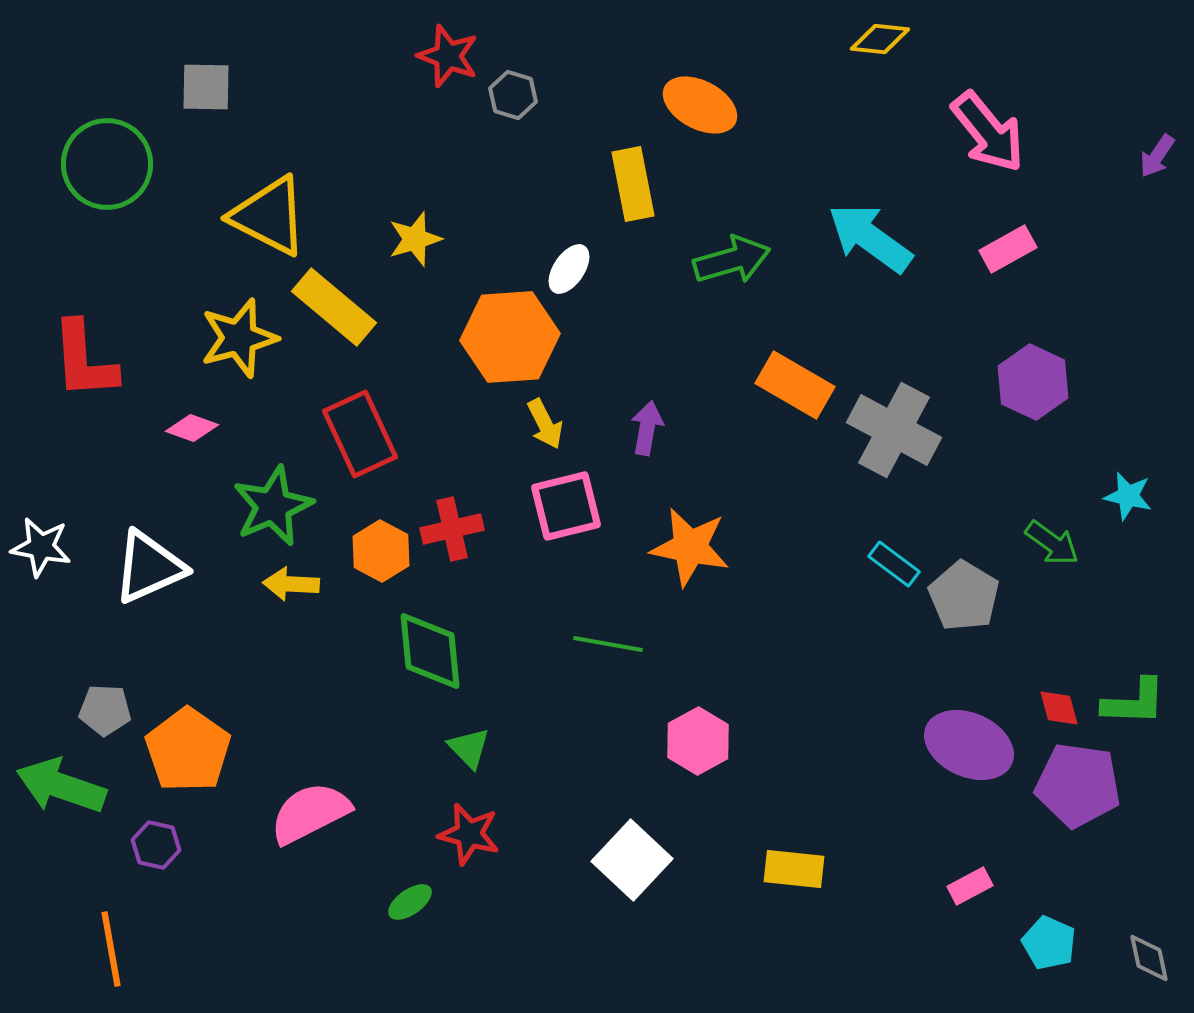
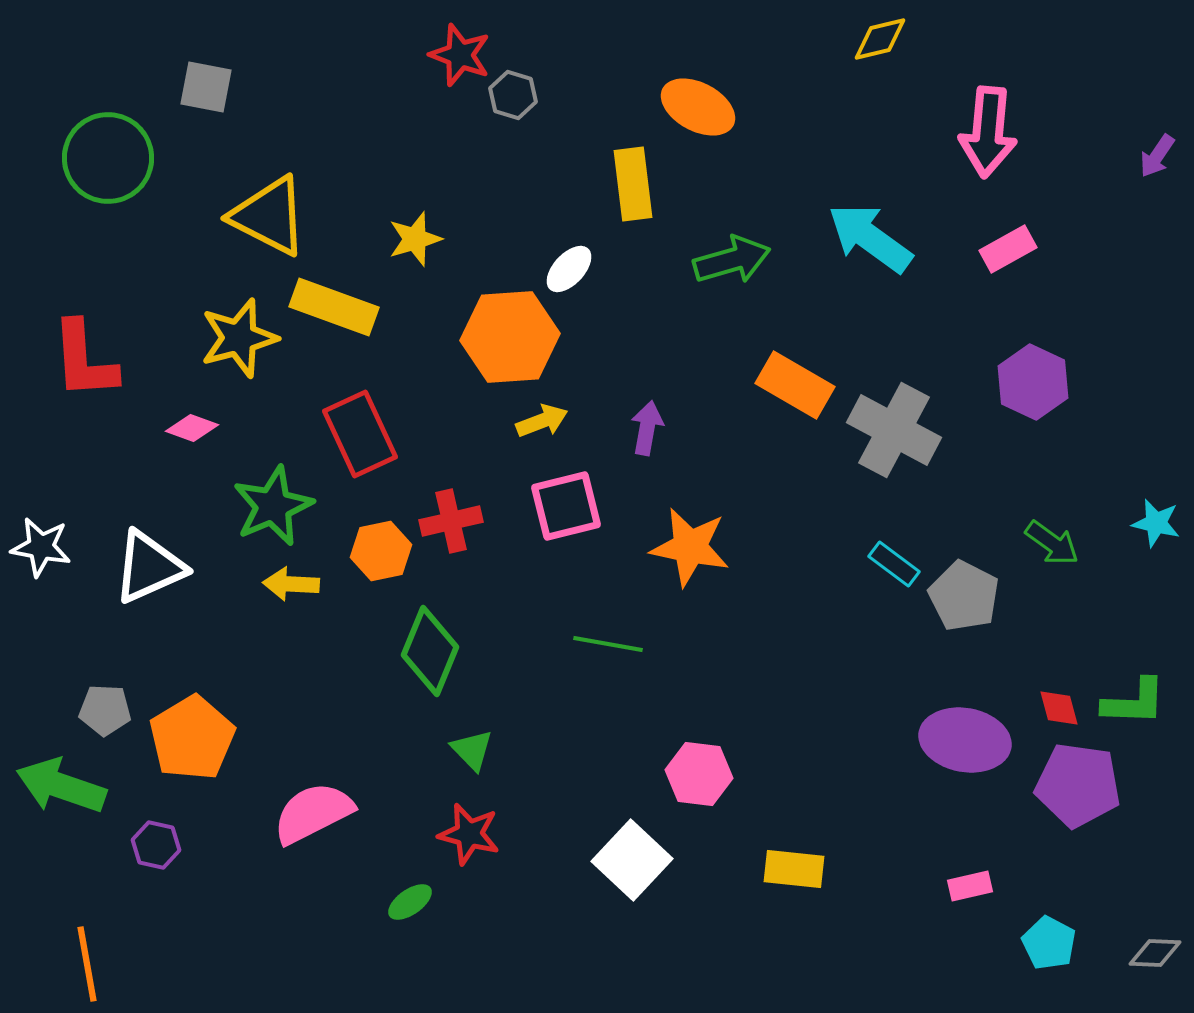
yellow diamond at (880, 39): rotated 20 degrees counterclockwise
red star at (448, 56): moved 12 px right, 1 px up
gray square at (206, 87): rotated 10 degrees clockwise
orange ellipse at (700, 105): moved 2 px left, 2 px down
pink arrow at (988, 132): rotated 44 degrees clockwise
green circle at (107, 164): moved 1 px right, 6 px up
yellow rectangle at (633, 184): rotated 4 degrees clockwise
white ellipse at (569, 269): rotated 9 degrees clockwise
yellow rectangle at (334, 307): rotated 20 degrees counterclockwise
yellow arrow at (545, 424): moved 3 px left, 3 px up; rotated 84 degrees counterclockwise
cyan star at (1128, 496): moved 28 px right, 27 px down
red cross at (452, 529): moved 1 px left, 8 px up
orange hexagon at (381, 551): rotated 20 degrees clockwise
gray pentagon at (964, 596): rotated 4 degrees counterclockwise
green diamond at (430, 651): rotated 28 degrees clockwise
pink hexagon at (698, 741): moved 1 px right, 33 px down; rotated 24 degrees counterclockwise
purple ellipse at (969, 745): moved 4 px left, 5 px up; rotated 14 degrees counterclockwise
green triangle at (469, 748): moved 3 px right, 2 px down
orange pentagon at (188, 750): moved 4 px right, 12 px up; rotated 6 degrees clockwise
pink semicircle at (310, 813): moved 3 px right
pink rectangle at (970, 886): rotated 15 degrees clockwise
cyan pentagon at (1049, 943): rotated 4 degrees clockwise
orange line at (111, 949): moved 24 px left, 15 px down
gray diamond at (1149, 958): moved 6 px right, 5 px up; rotated 76 degrees counterclockwise
